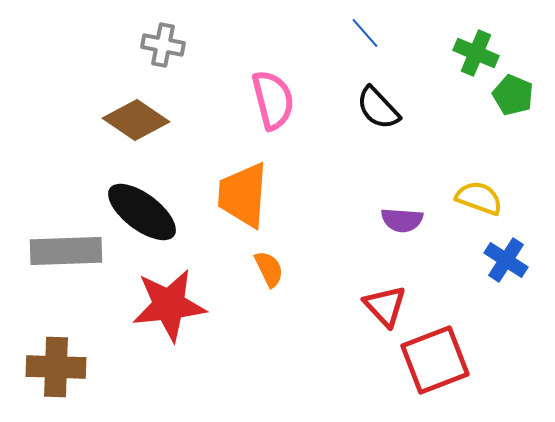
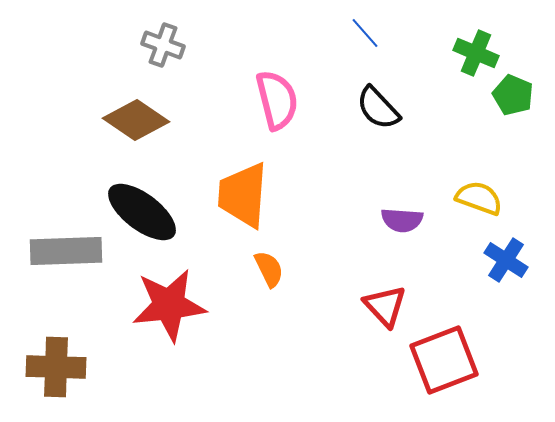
gray cross: rotated 9 degrees clockwise
pink semicircle: moved 4 px right
red square: moved 9 px right
